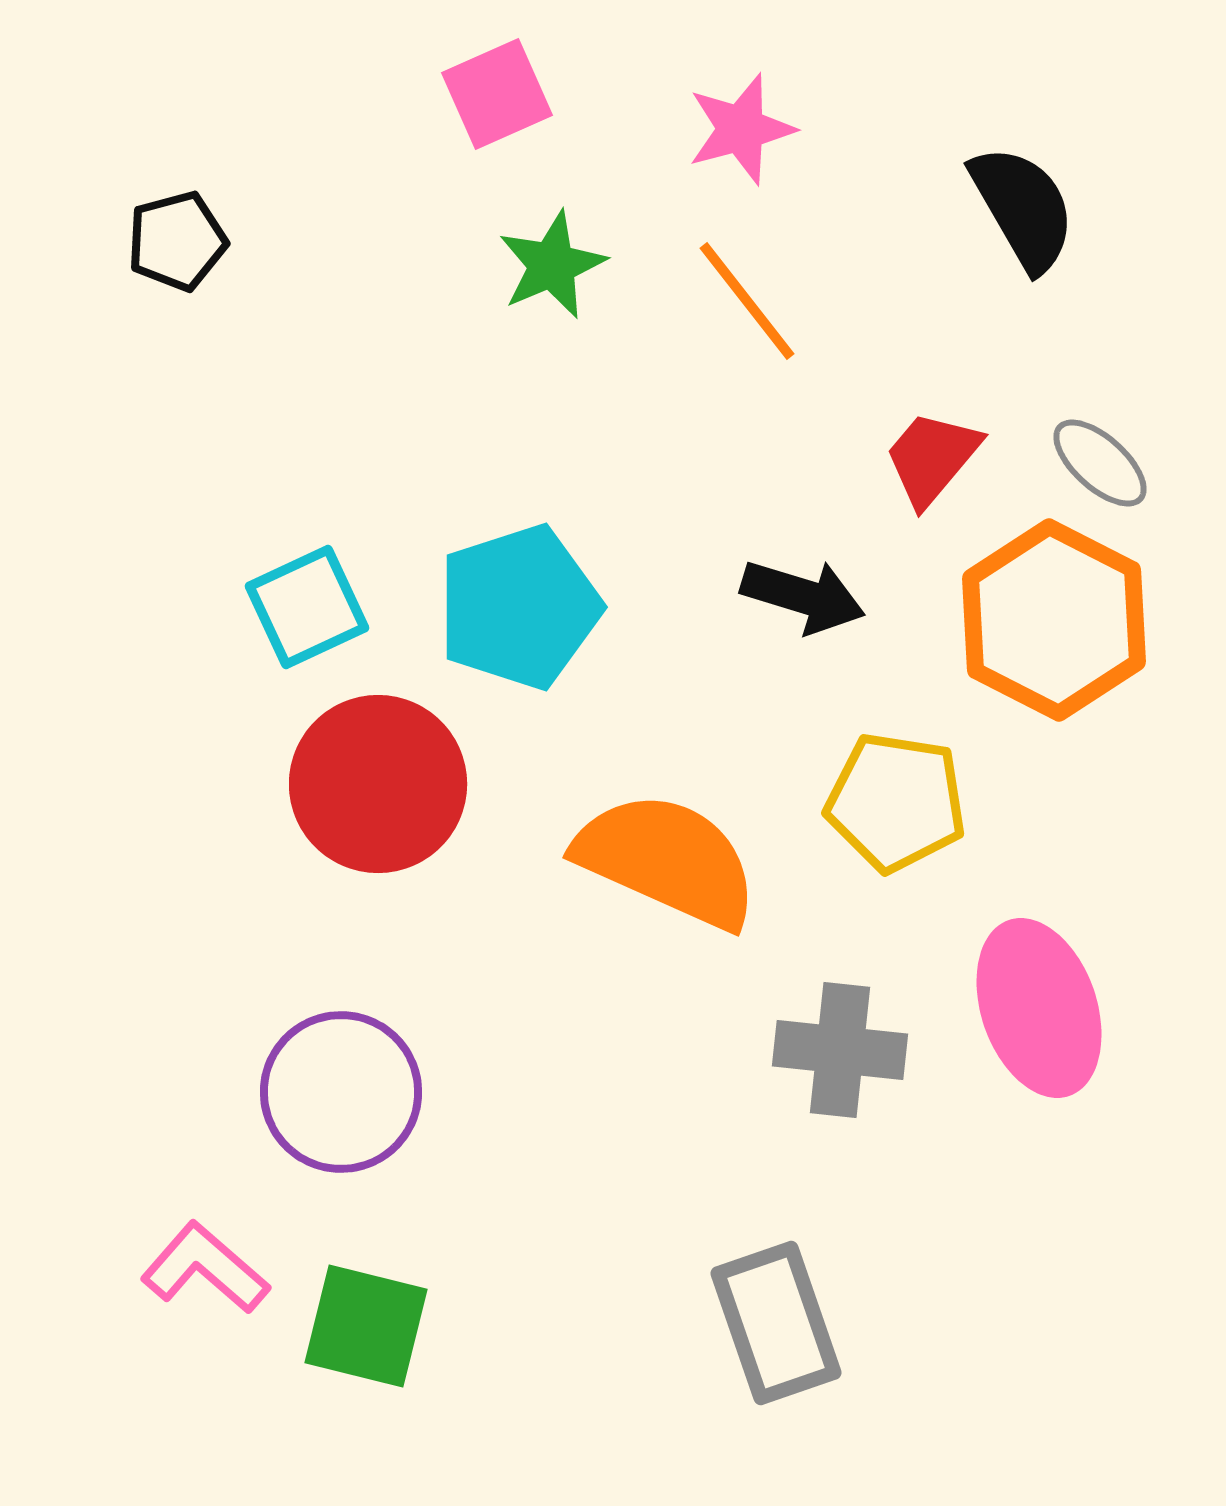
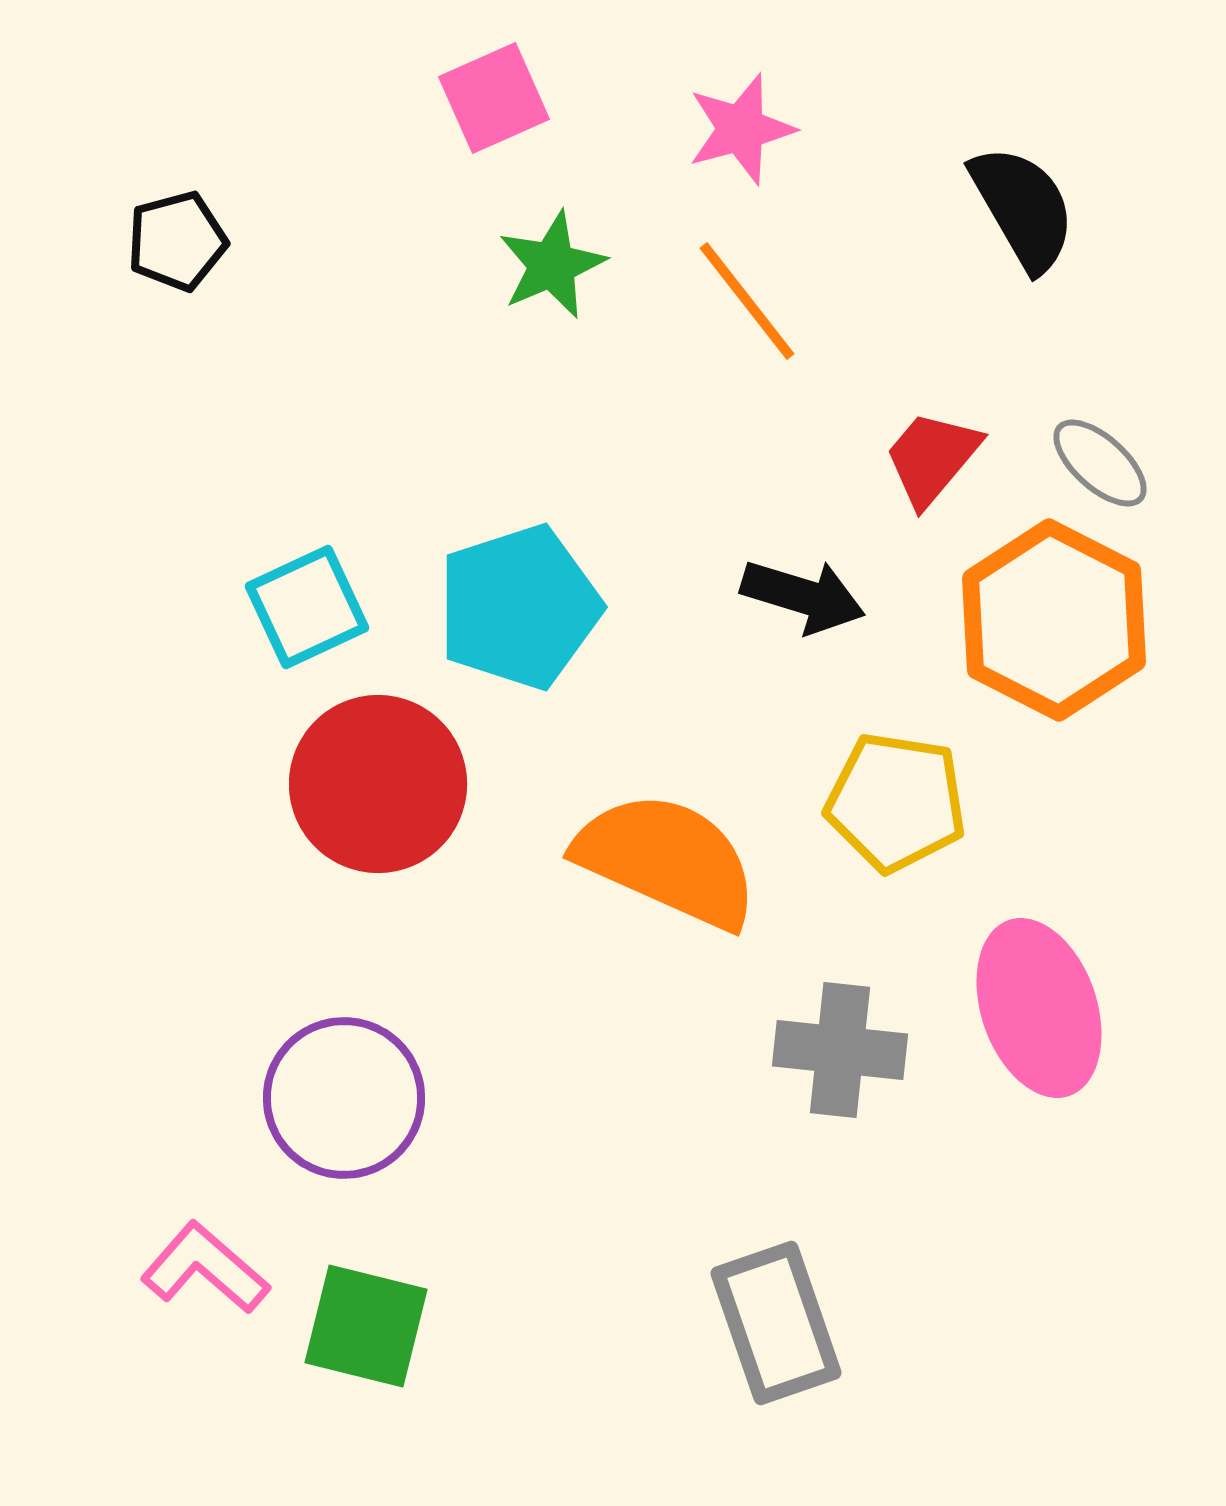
pink square: moved 3 px left, 4 px down
purple circle: moved 3 px right, 6 px down
